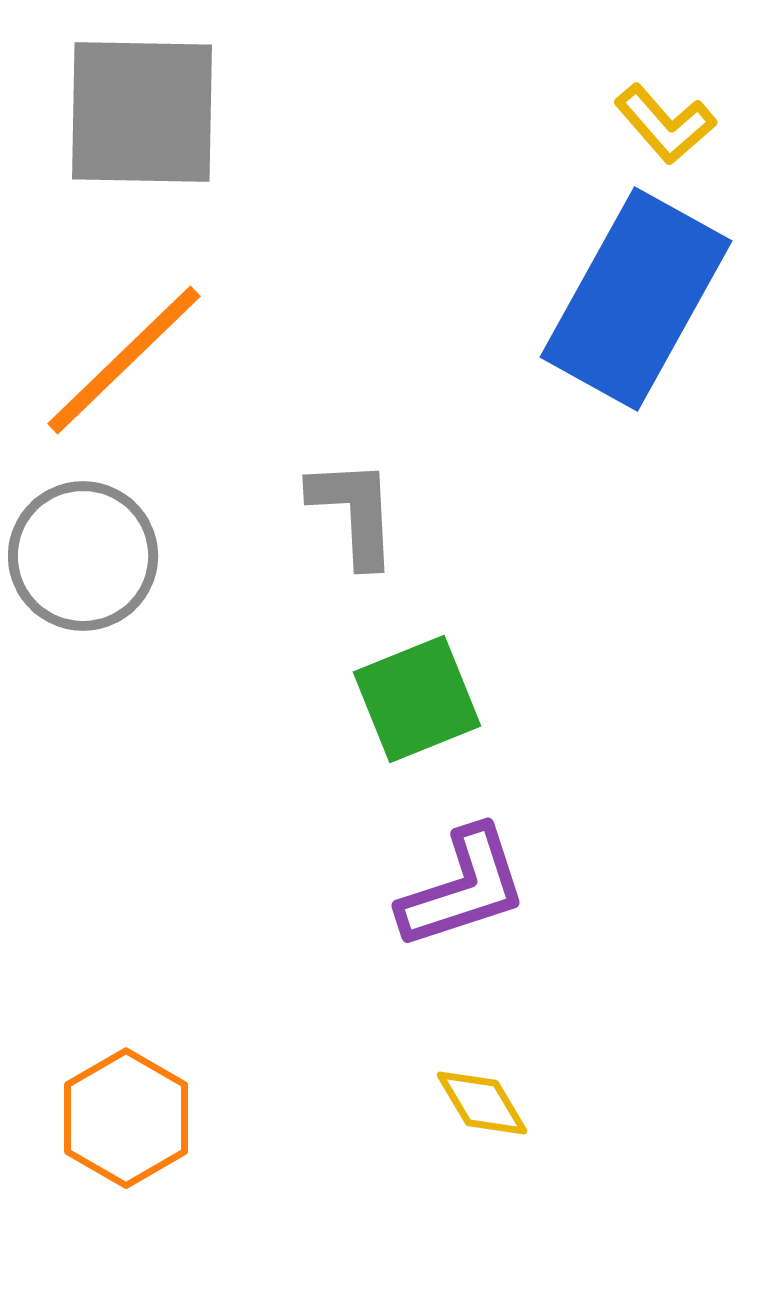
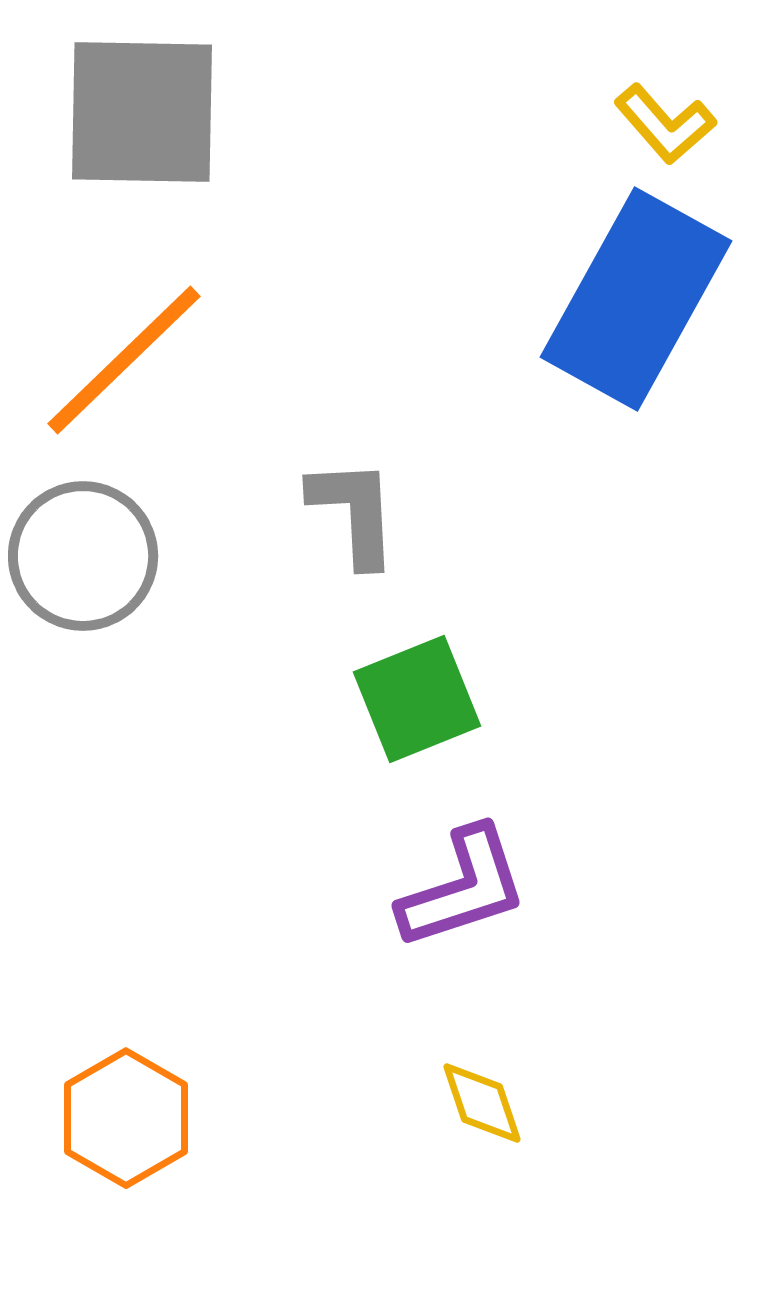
yellow diamond: rotated 12 degrees clockwise
